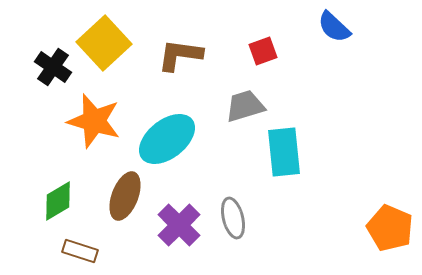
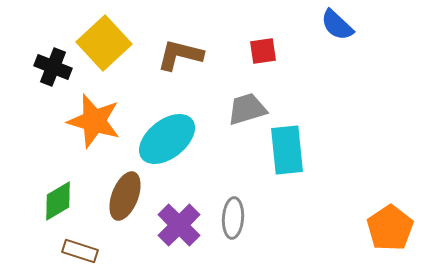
blue semicircle: moved 3 px right, 2 px up
red square: rotated 12 degrees clockwise
brown L-shape: rotated 6 degrees clockwise
black cross: rotated 12 degrees counterclockwise
gray trapezoid: moved 2 px right, 3 px down
cyan rectangle: moved 3 px right, 2 px up
gray ellipse: rotated 18 degrees clockwise
orange pentagon: rotated 15 degrees clockwise
